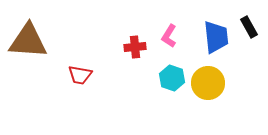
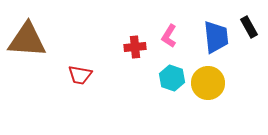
brown triangle: moved 1 px left, 1 px up
